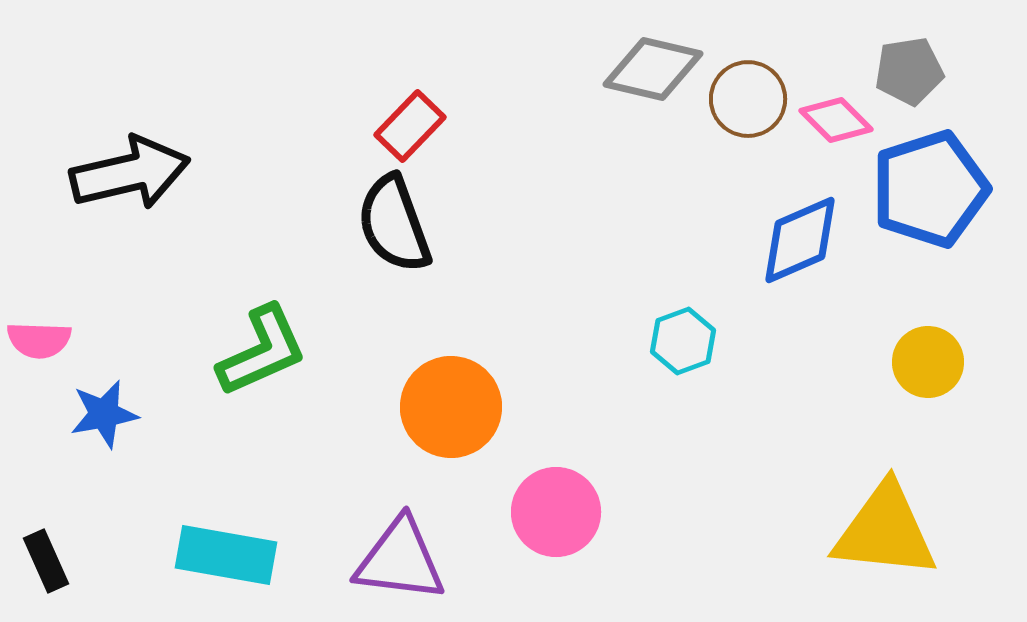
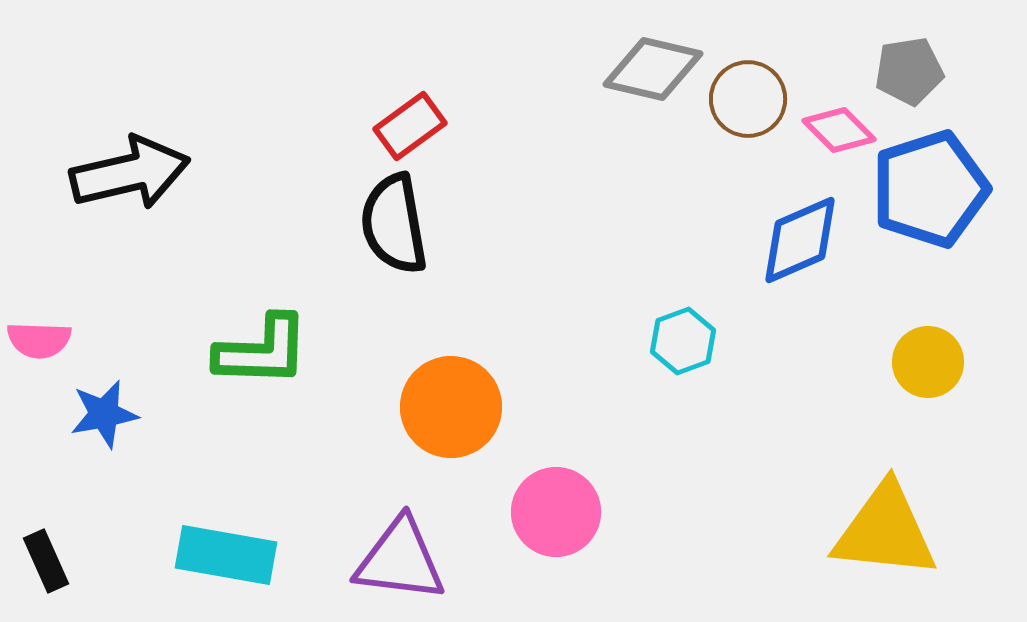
pink diamond: moved 3 px right, 10 px down
red rectangle: rotated 10 degrees clockwise
black semicircle: rotated 10 degrees clockwise
green L-shape: rotated 26 degrees clockwise
